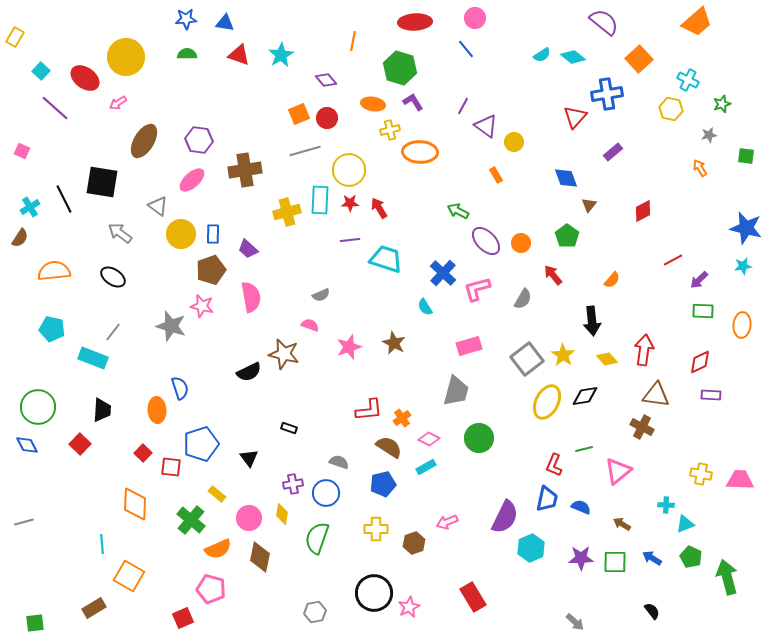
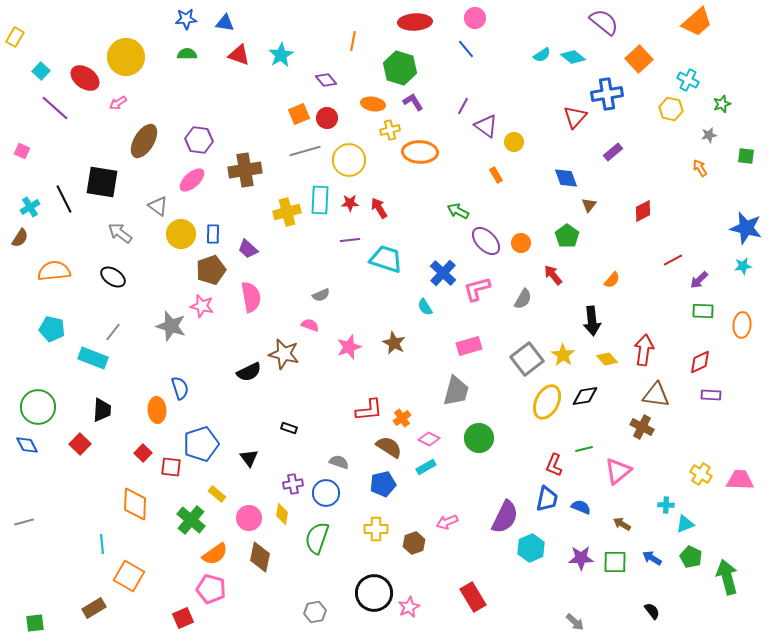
yellow circle at (349, 170): moved 10 px up
yellow cross at (701, 474): rotated 20 degrees clockwise
orange semicircle at (218, 549): moved 3 px left, 5 px down; rotated 12 degrees counterclockwise
